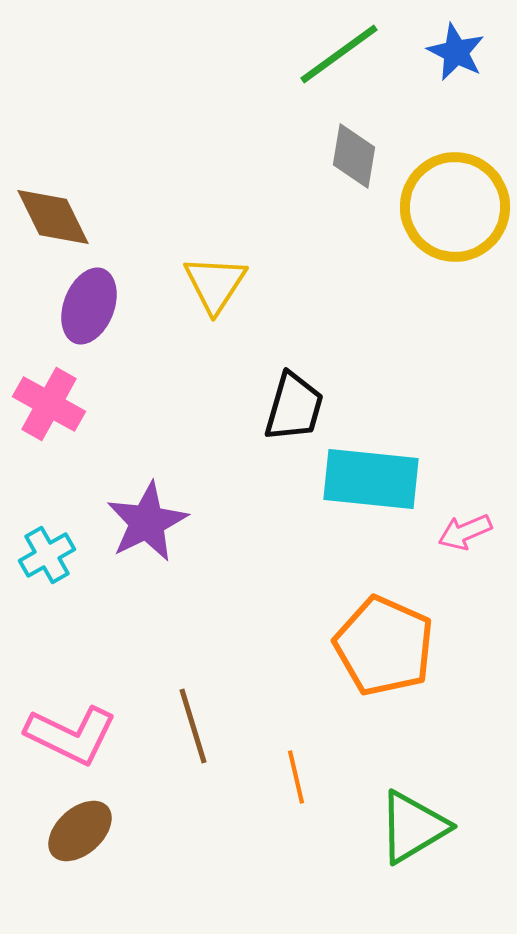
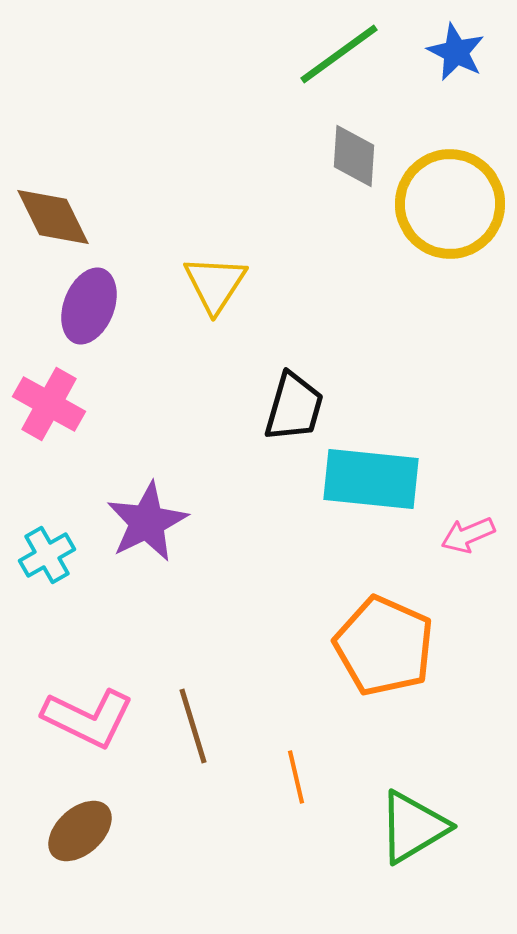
gray diamond: rotated 6 degrees counterclockwise
yellow circle: moved 5 px left, 3 px up
pink arrow: moved 3 px right, 3 px down
pink L-shape: moved 17 px right, 17 px up
